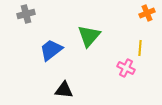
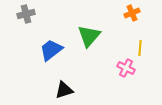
orange cross: moved 15 px left
black triangle: rotated 24 degrees counterclockwise
